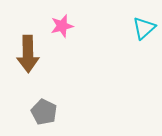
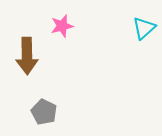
brown arrow: moved 1 px left, 2 px down
